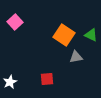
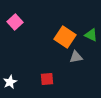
orange square: moved 1 px right, 2 px down
